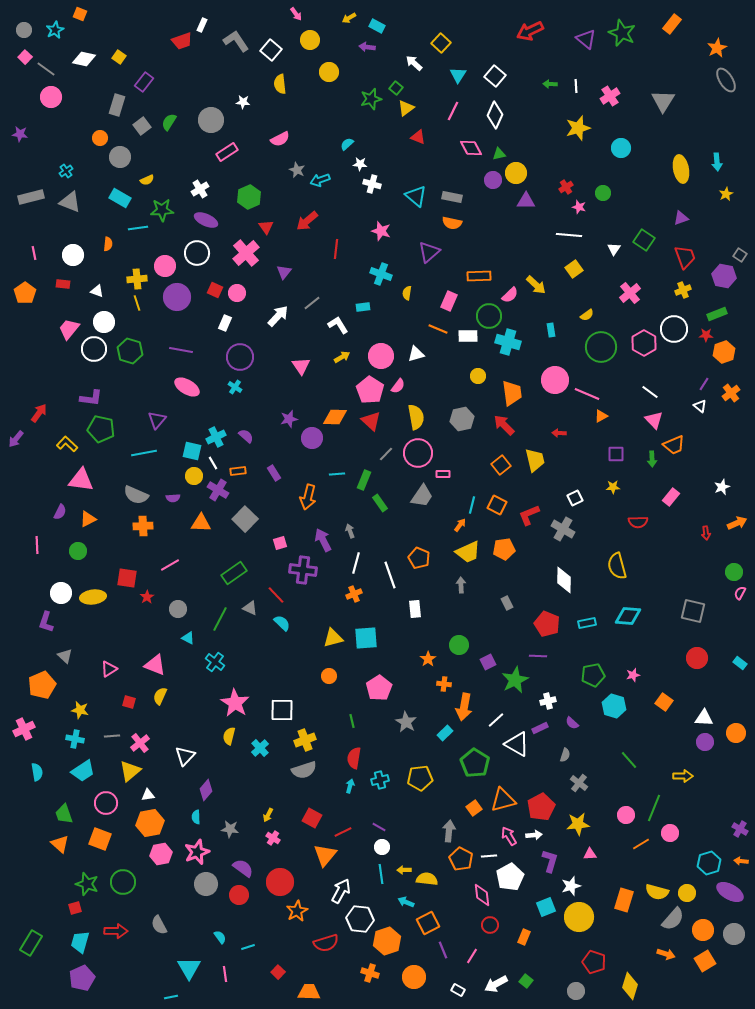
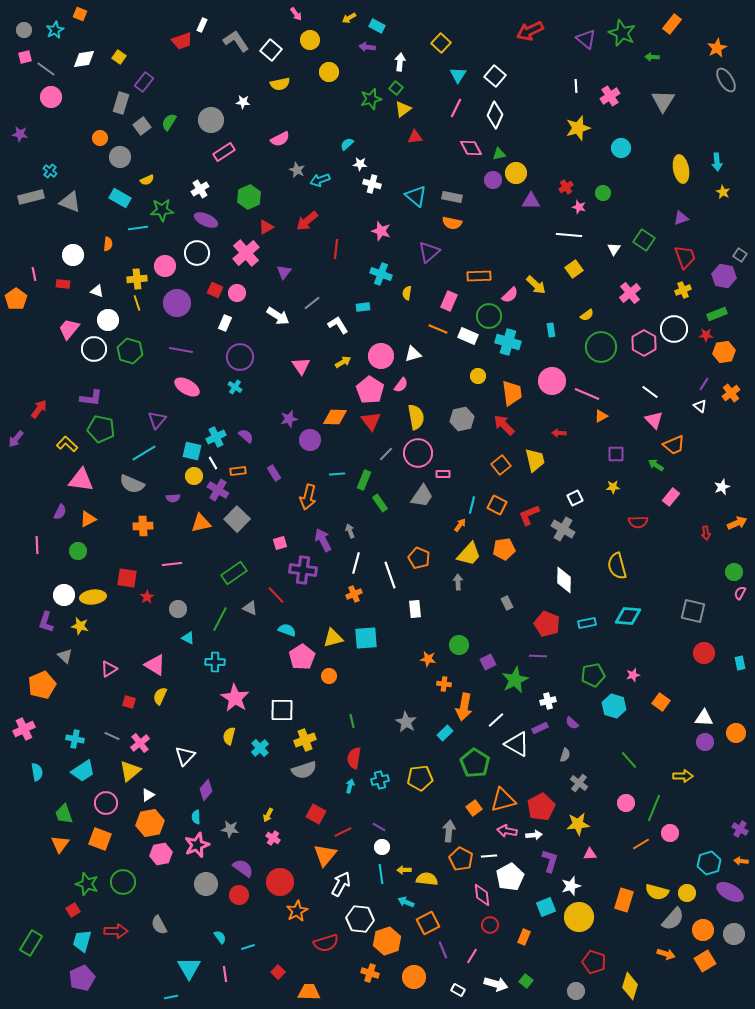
pink square at (25, 57): rotated 32 degrees clockwise
white diamond at (84, 59): rotated 20 degrees counterclockwise
white arrow at (414, 63): moved 14 px left, 1 px up; rotated 54 degrees clockwise
yellow semicircle at (280, 84): rotated 96 degrees counterclockwise
green arrow at (550, 84): moved 102 px right, 27 px up
gray rectangle at (117, 105): moved 4 px right, 2 px up
yellow triangle at (406, 108): moved 3 px left, 1 px down
pink line at (453, 111): moved 3 px right, 3 px up
red triangle at (418, 137): moved 3 px left; rotated 28 degrees counterclockwise
pink rectangle at (227, 152): moved 3 px left
cyan cross at (66, 171): moved 16 px left; rotated 16 degrees counterclockwise
yellow star at (726, 194): moved 3 px left, 2 px up; rotated 16 degrees counterclockwise
purple triangle at (526, 201): moved 5 px right
red triangle at (266, 227): rotated 35 degrees clockwise
pink line at (34, 253): moved 21 px down
orange pentagon at (25, 293): moved 9 px left, 6 px down
purple circle at (177, 297): moved 6 px down
white arrow at (278, 316): rotated 80 degrees clockwise
white circle at (104, 322): moved 4 px right, 2 px up
white rectangle at (468, 336): rotated 24 degrees clockwise
orange hexagon at (724, 352): rotated 10 degrees clockwise
white triangle at (416, 354): moved 3 px left
yellow arrow at (342, 357): moved 1 px right, 5 px down
pink circle at (555, 380): moved 3 px left, 1 px down
pink semicircle at (398, 386): moved 3 px right, 1 px up
red arrow at (39, 413): moved 4 px up
red triangle at (371, 421): rotated 10 degrees clockwise
purple circle at (312, 438): moved 2 px left, 2 px down
cyan line at (144, 453): rotated 20 degrees counterclockwise
green arrow at (652, 459): moved 4 px right, 6 px down; rotated 126 degrees clockwise
gray semicircle at (136, 495): moved 4 px left, 11 px up
gray square at (245, 519): moved 8 px left
orange triangle at (201, 523): rotated 15 degrees counterclockwise
yellow trapezoid at (468, 552): moved 1 px right, 2 px down; rotated 24 degrees counterclockwise
pink line at (170, 565): moved 2 px right, 1 px up; rotated 24 degrees clockwise
gray arrow at (461, 585): moved 3 px left, 3 px up
white circle at (61, 593): moved 3 px right, 2 px down
cyan semicircle at (282, 623): moved 5 px right, 7 px down; rotated 24 degrees counterclockwise
red circle at (697, 658): moved 7 px right, 5 px up
orange star at (428, 659): rotated 28 degrees counterclockwise
cyan cross at (215, 662): rotated 36 degrees counterclockwise
cyan rectangle at (740, 663): rotated 40 degrees clockwise
pink triangle at (155, 665): rotated 10 degrees clockwise
pink pentagon at (379, 688): moved 77 px left, 31 px up
orange square at (664, 702): moved 3 px left
pink star at (235, 703): moved 5 px up
yellow star at (80, 710): moved 84 px up
gray line at (112, 736): rotated 28 degrees clockwise
white triangle at (148, 795): rotated 24 degrees counterclockwise
pink circle at (626, 815): moved 12 px up
red square at (312, 818): moved 4 px right, 4 px up
pink arrow at (509, 836): moved 2 px left, 5 px up; rotated 48 degrees counterclockwise
orange triangle at (60, 844): rotated 24 degrees clockwise
pink star at (197, 852): moved 7 px up
white arrow at (341, 891): moved 7 px up
red square at (75, 908): moved 2 px left, 2 px down; rotated 16 degrees counterclockwise
cyan trapezoid at (80, 942): moved 2 px right, 1 px up
white arrow at (496, 984): rotated 135 degrees counterclockwise
